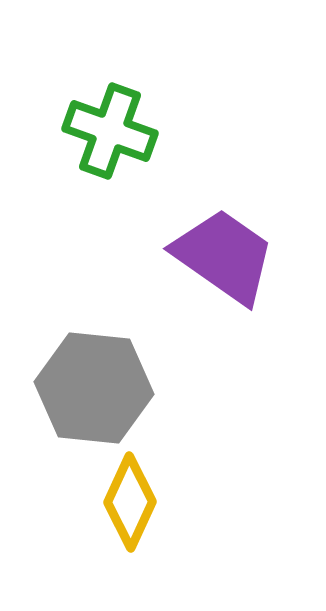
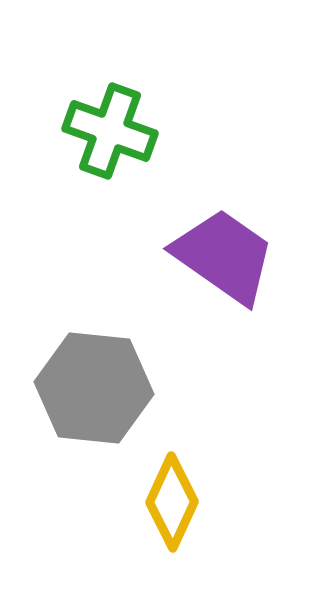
yellow diamond: moved 42 px right
